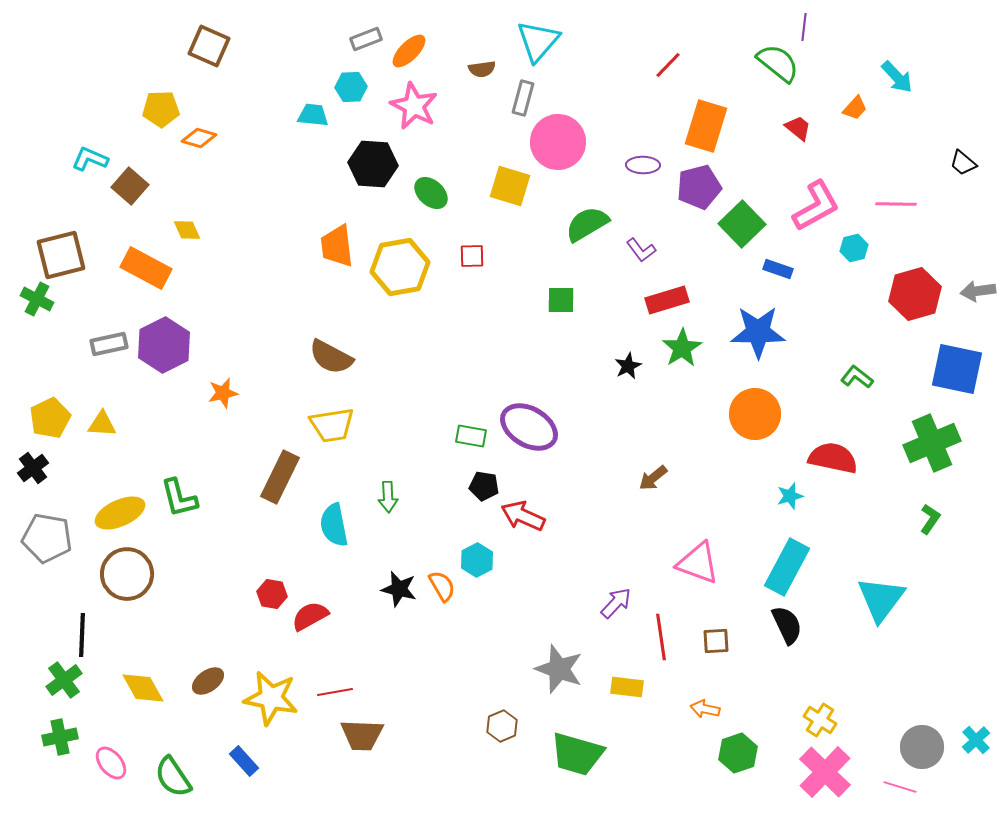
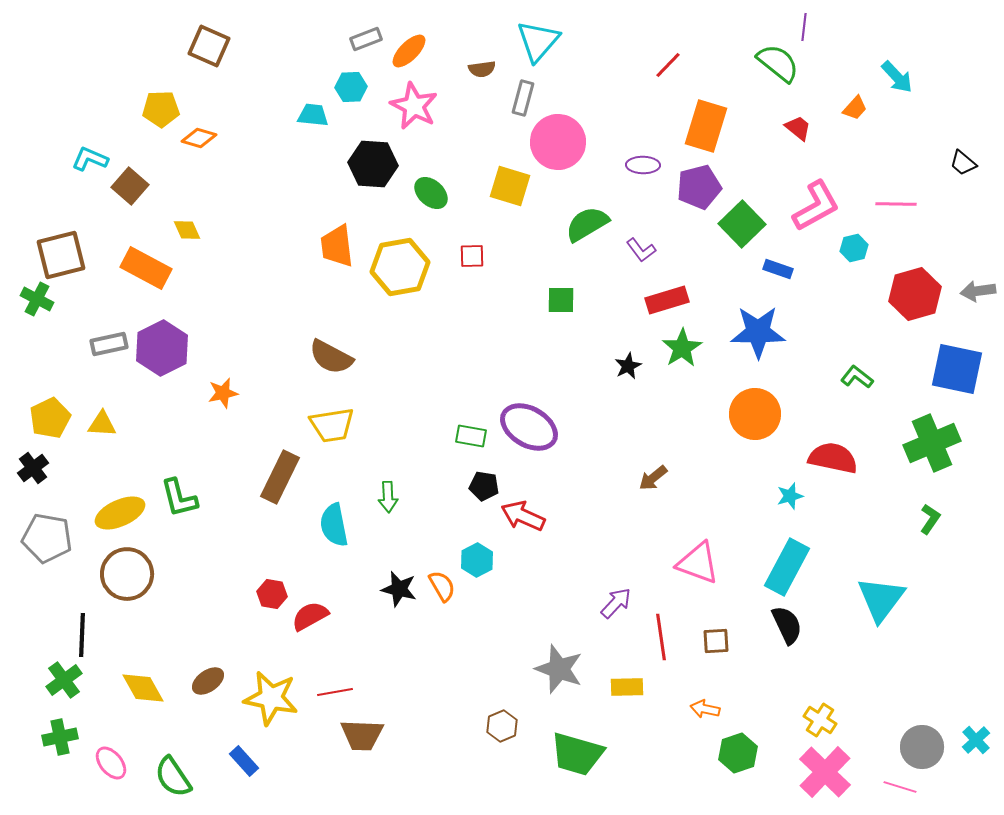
purple hexagon at (164, 345): moved 2 px left, 3 px down
yellow rectangle at (627, 687): rotated 8 degrees counterclockwise
